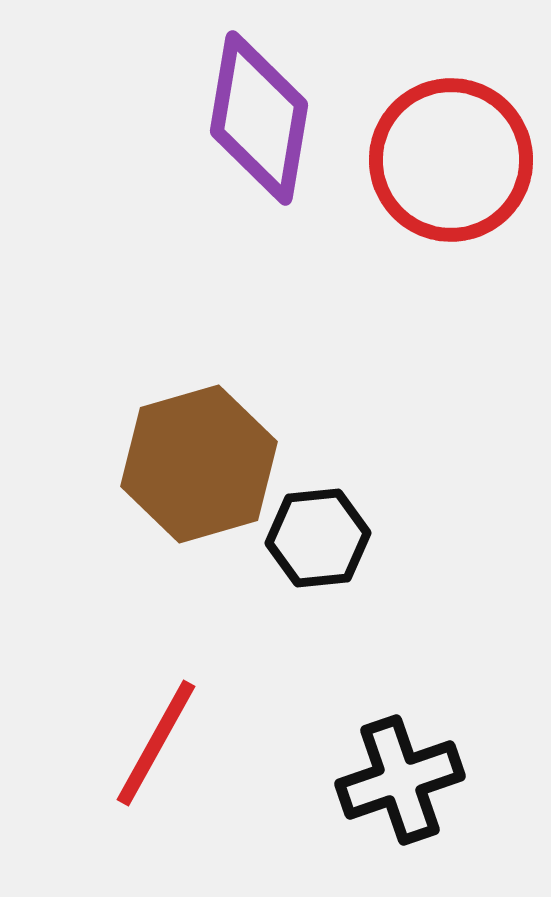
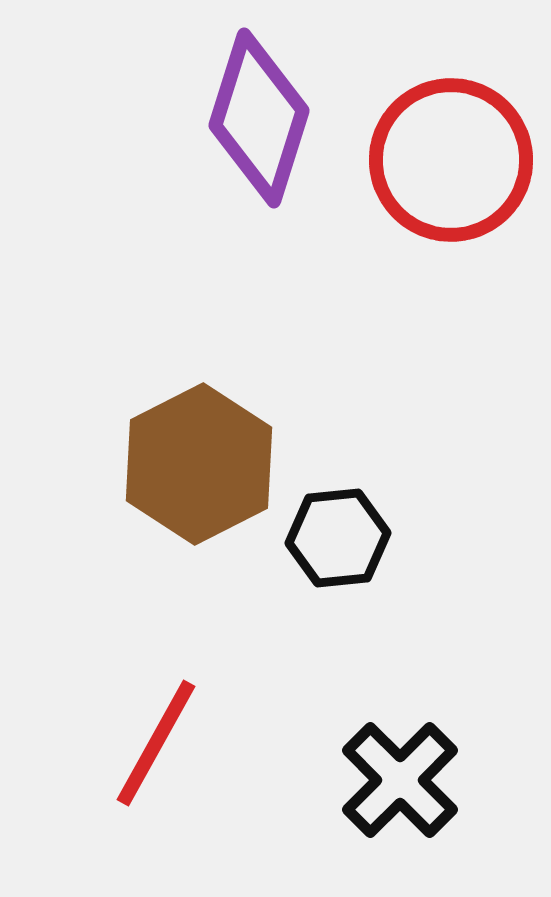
purple diamond: rotated 8 degrees clockwise
brown hexagon: rotated 11 degrees counterclockwise
black hexagon: moved 20 px right
black cross: rotated 26 degrees counterclockwise
